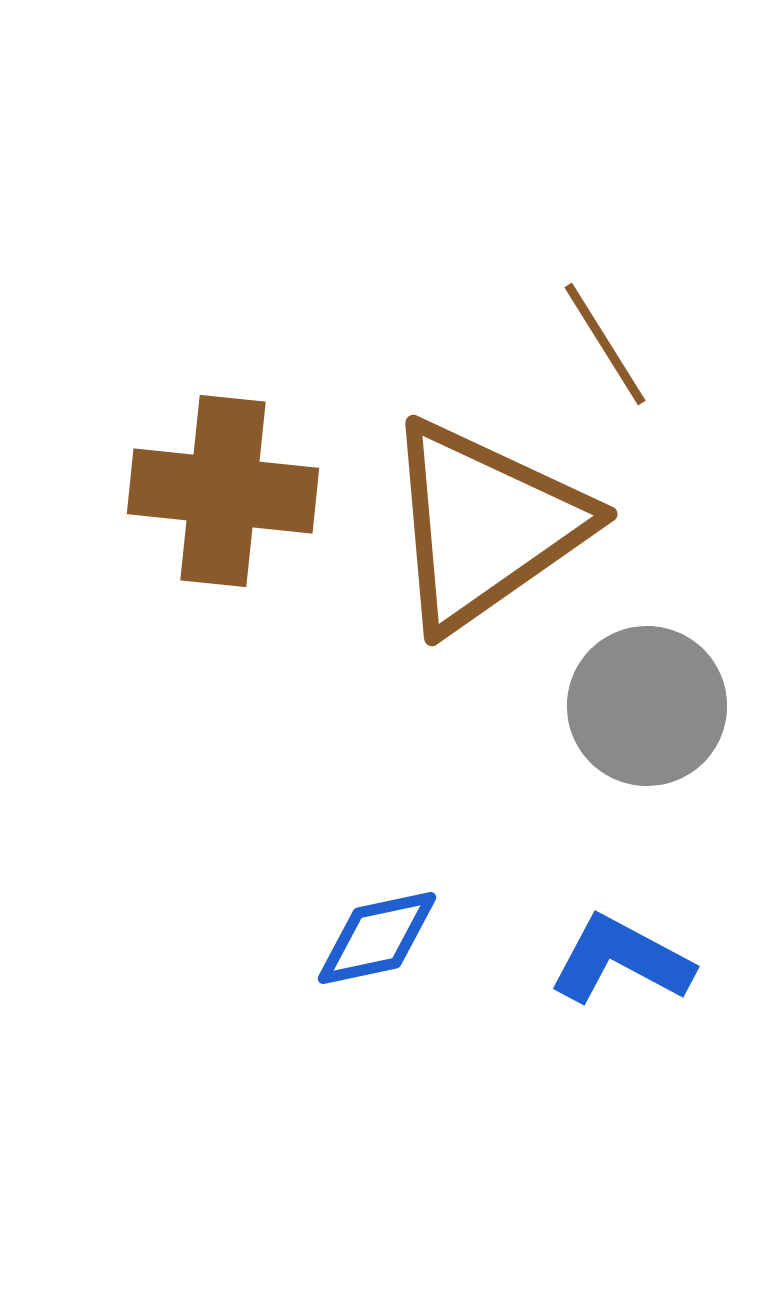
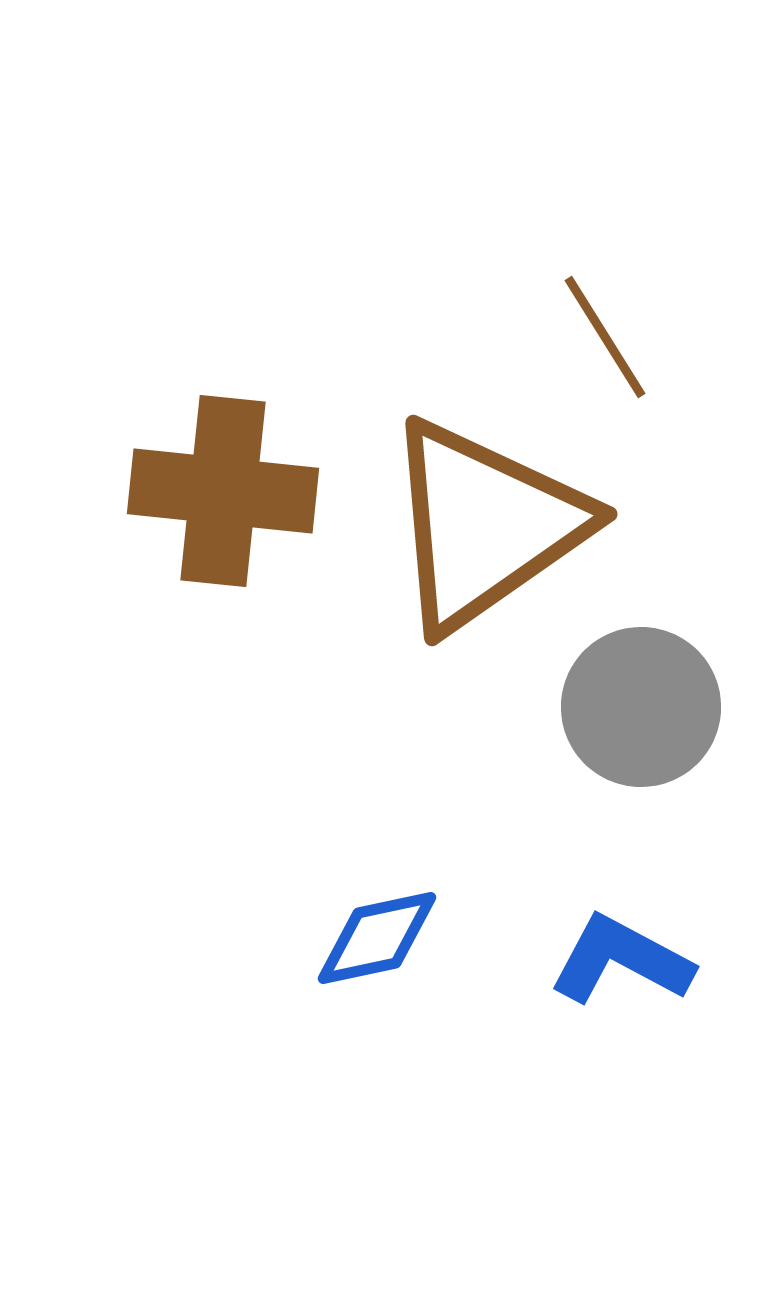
brown line: moved 7 px up
gray circle: moved 6 px left, 1 px down
